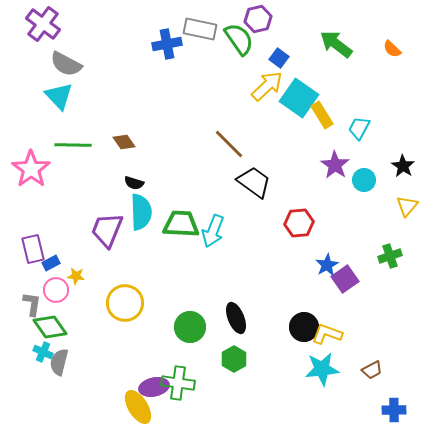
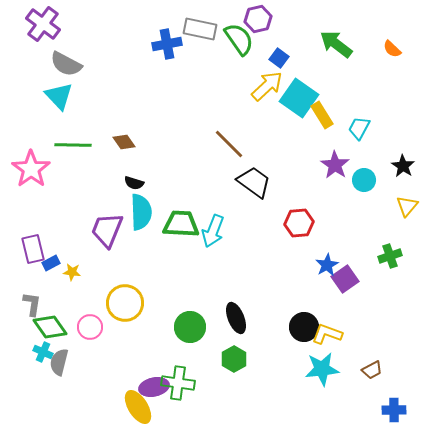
yellow star at (76, 276): moved 4 px left, 4 px up
pink circle at (56, 290): moved 34 px right, 37 px down
